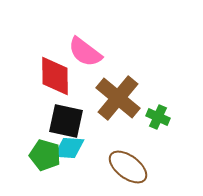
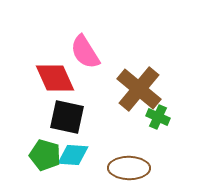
pink semicircle: rotated 21 degrees clockwise
red diamond: moved 2 px down; rotated 24 degrees counterclockwise
brown cross: moved 21 px right, 9 px up
black square: moved 1 px right, 4 px up
cyan diamond: moved 4 px right, 7 px down
brown ellipse: moved 1 px right, 1 px down; rotated 36 degrees counterclockwise
